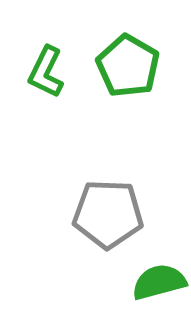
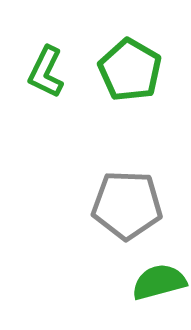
green pentagon: moved 2 px right, 4 px down
gray pentagon: moved 19 px right, 9 px up
